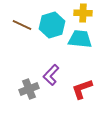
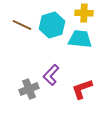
yellow cross: moved 1 px right
